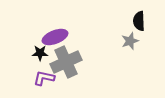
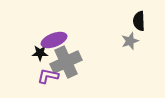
purple ellipse: moved 1 px left, 3 px down
purple L-shape: moved 4 px right, 2 px up
